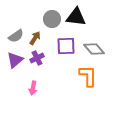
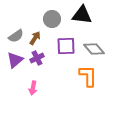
black triangle: moved 6 px right, 2 px up
